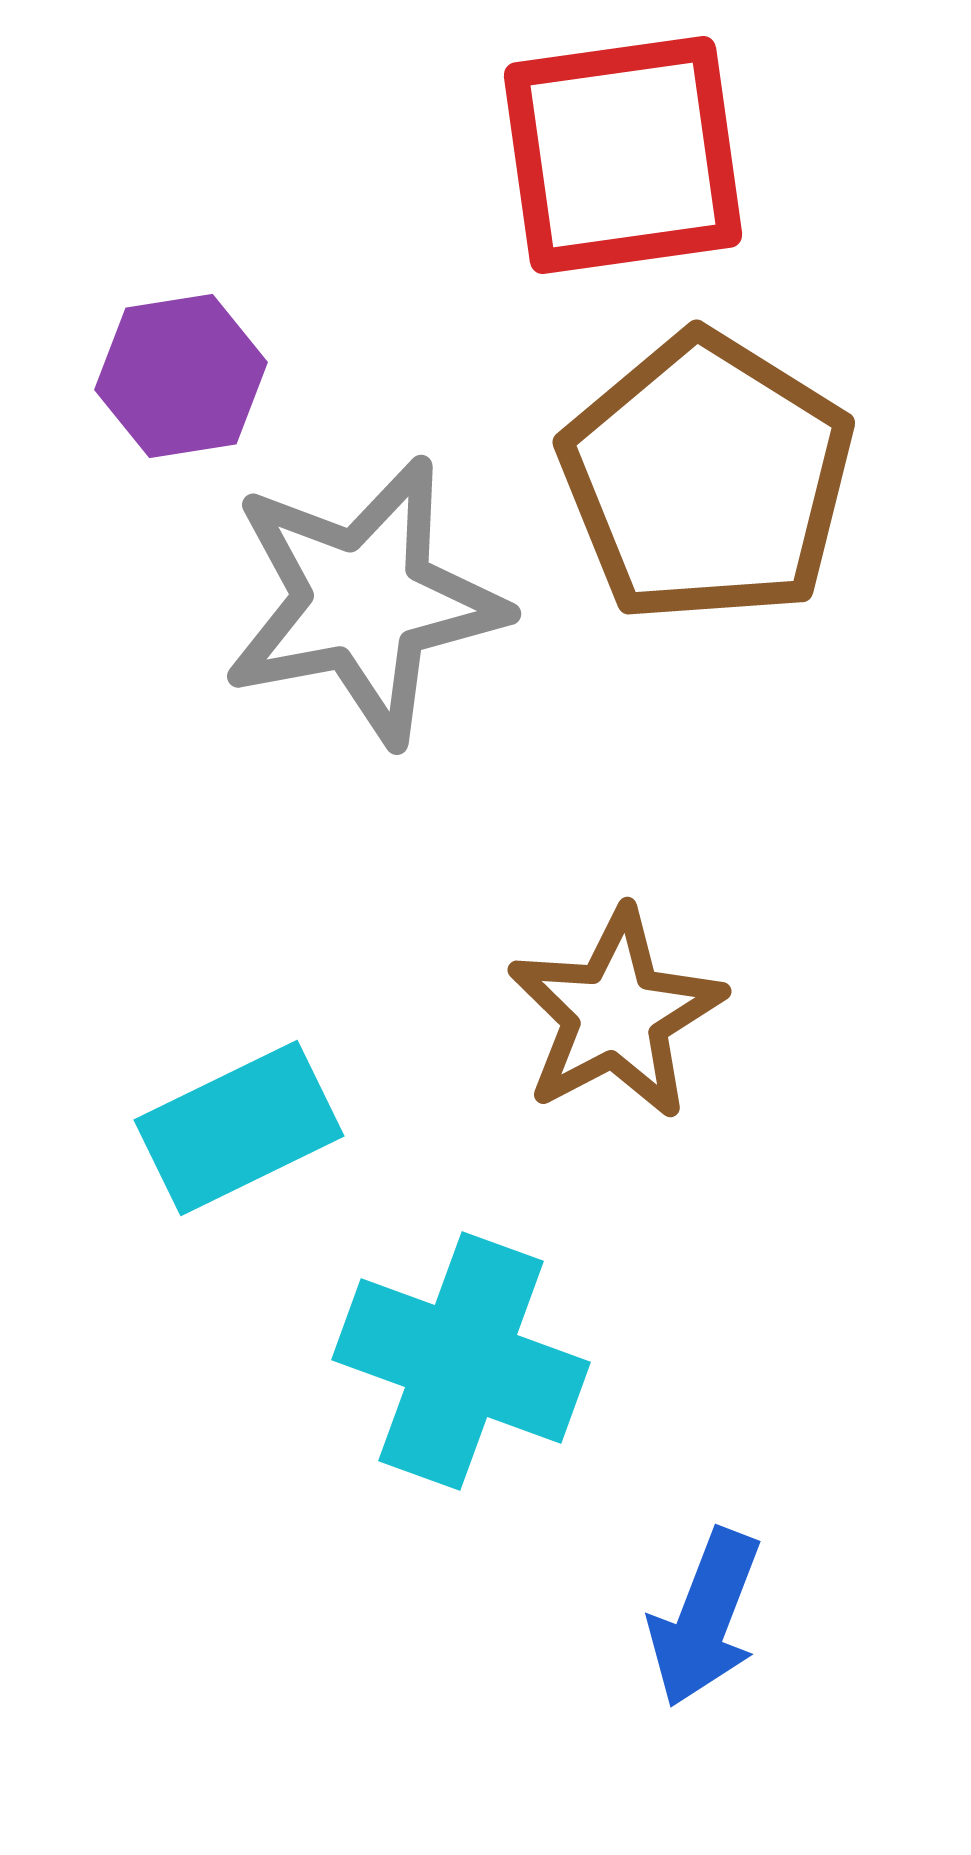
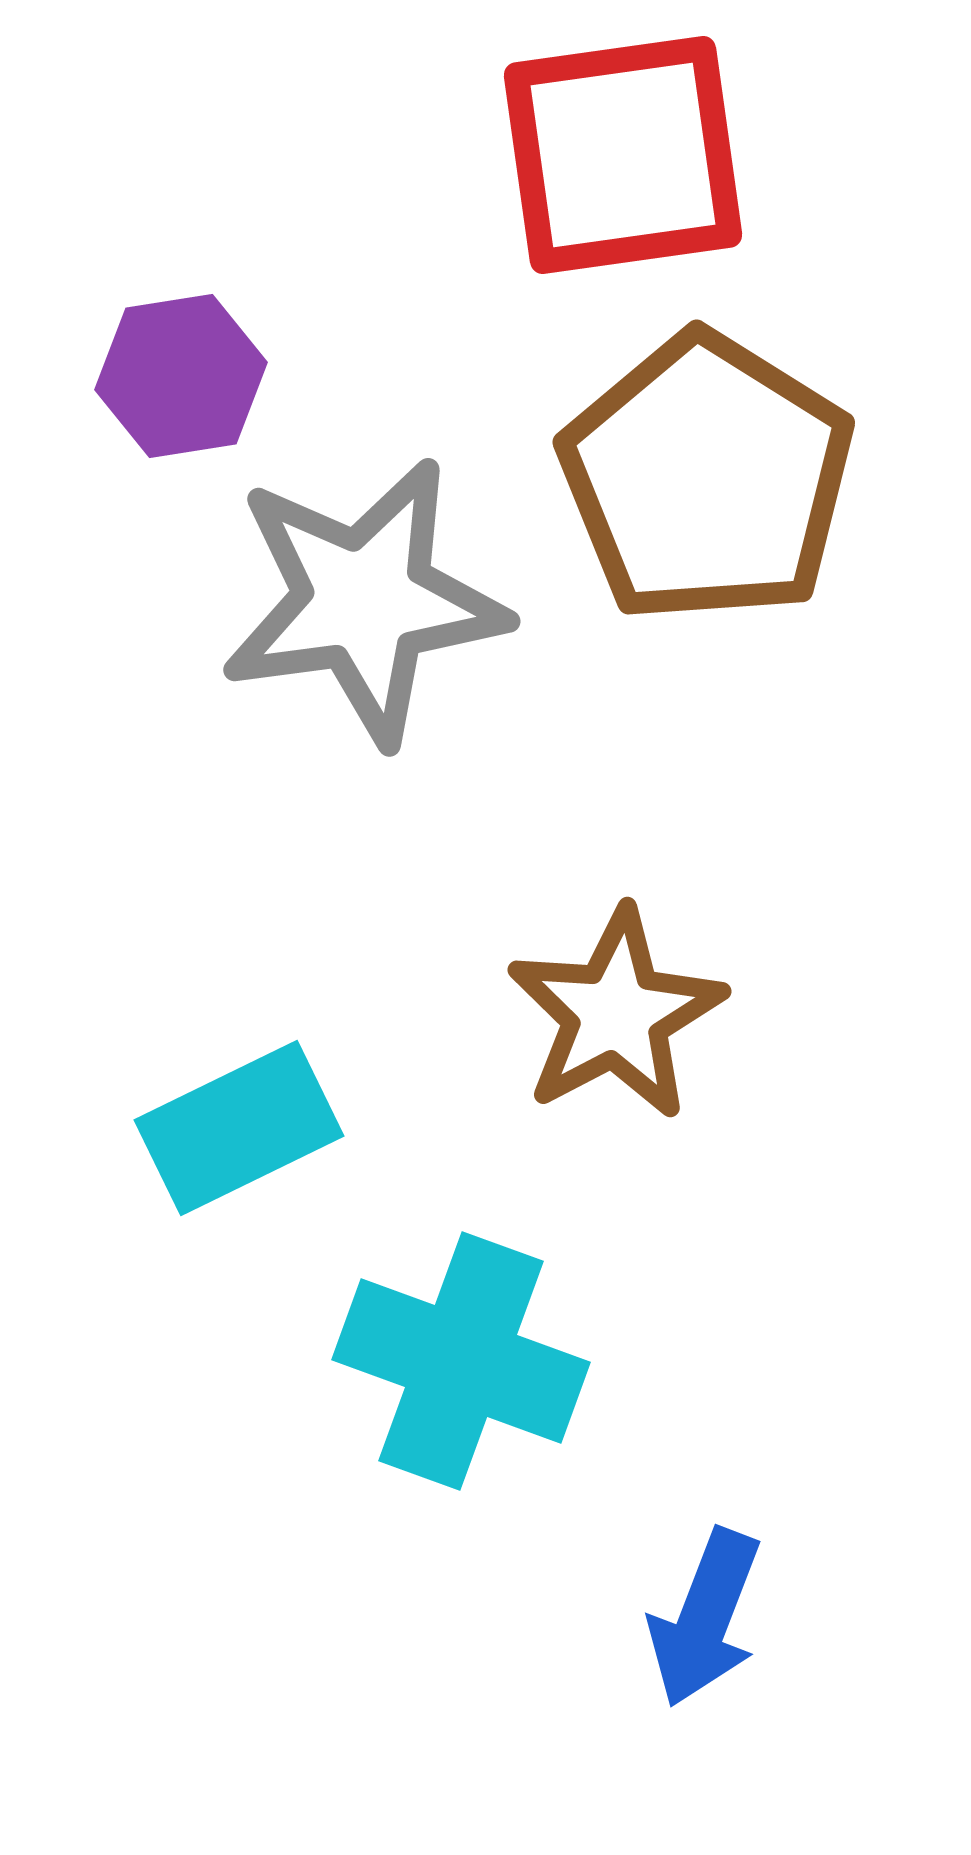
gray star: rotated 3 degrees clockwise
